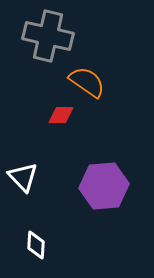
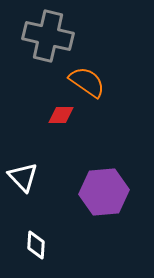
purple hexagon: moved 6 px down
